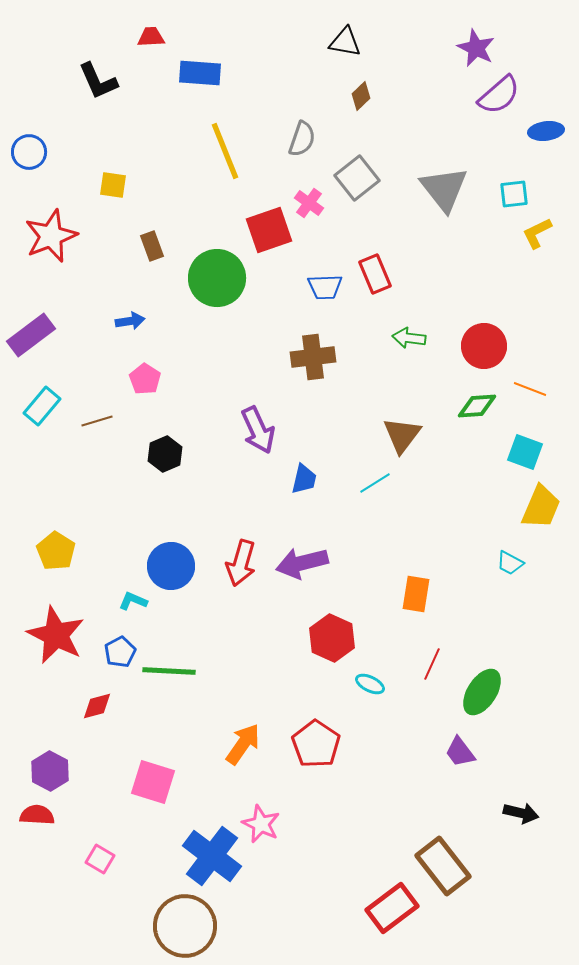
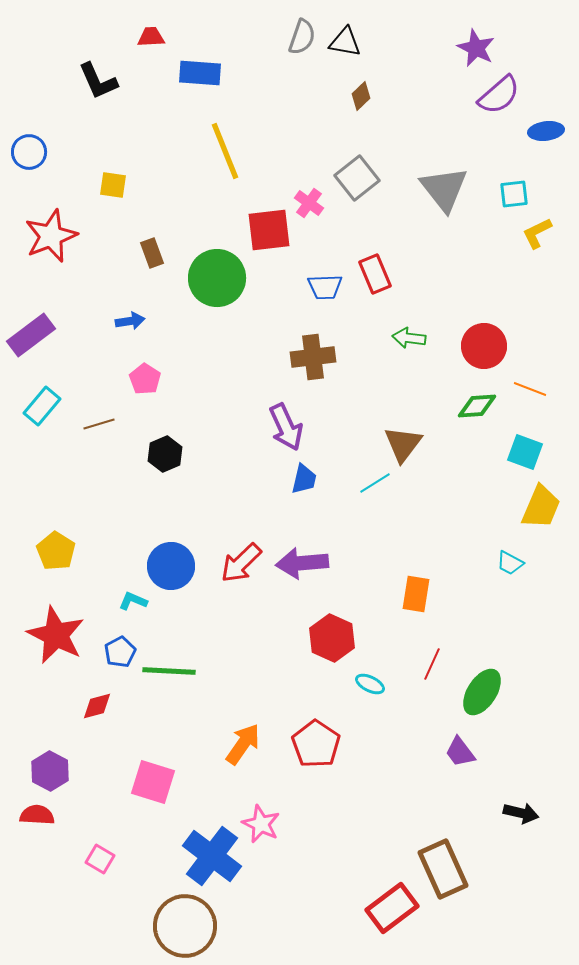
gray semicircle at (302, 139): moved 102 px up
red square at (269, 230): rotated 12 degrees clockwise
brown rectangle at (152, 246): moved 7 px down
brown line at (97, 421): moved 2 px right, 3 px down
purple arrow at (258, 430): moved 28 px right, 3 px up
brown triangle at (402, 435): moved 1 px right, 9 px down
red arrow at (241, 563): rotated 30 degrees clockwise
purple arrow at (302, 563): rotated 9 degrees clockwise
brown rectangle at (443, 866): moved 3 px down; rotated 14 degrees clockwise
